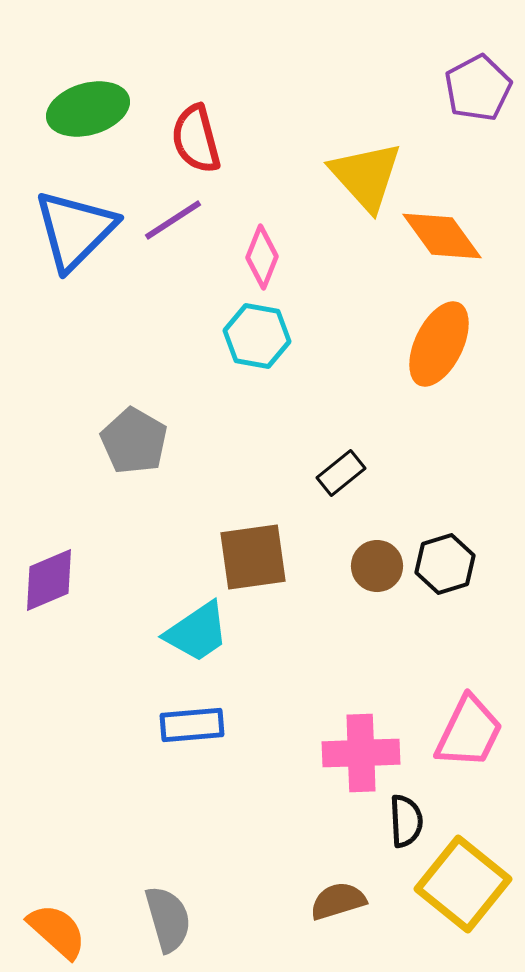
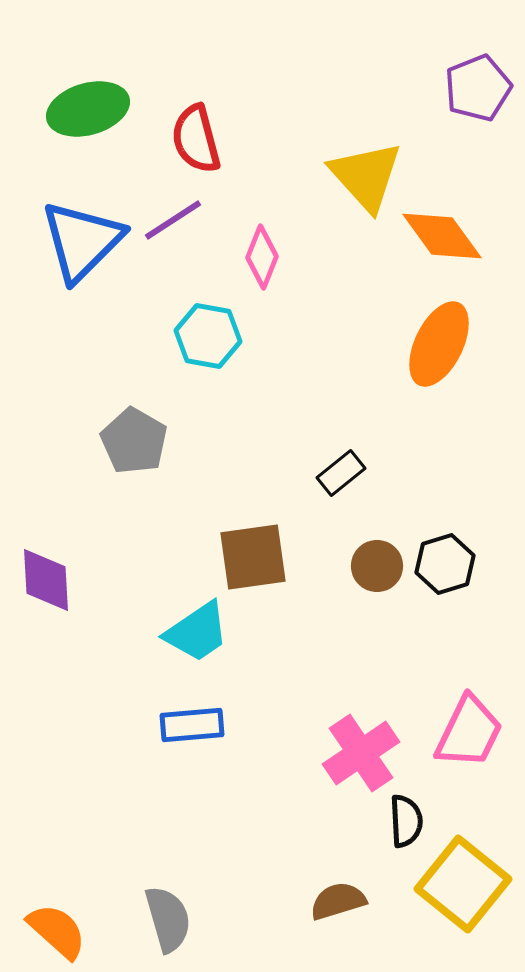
purple pentagon: rotated 6 degrees clockwise
blue triangle: moved 7 px right, 11 px down
cyan hexagon: moved 49 px left
purple diamond: moved 3 px left; rotated 70 degrees counterclockwise
pink cross: rotated 32 degrees counterclockwise
